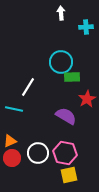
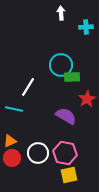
cyan circle: moved 3 px down
